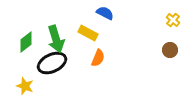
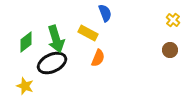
blue semicircle: rotated 42 degrees clockwise
